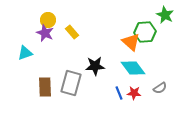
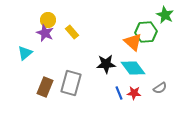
green hexagon: moved 1 px right
orange triangle: moved 2 px right
cyan triangle: rotated 21 degrees counterclockwise
black star: moved 11 px right, 2 px up
brown rectangle: rotated 24 degrees clockwise
